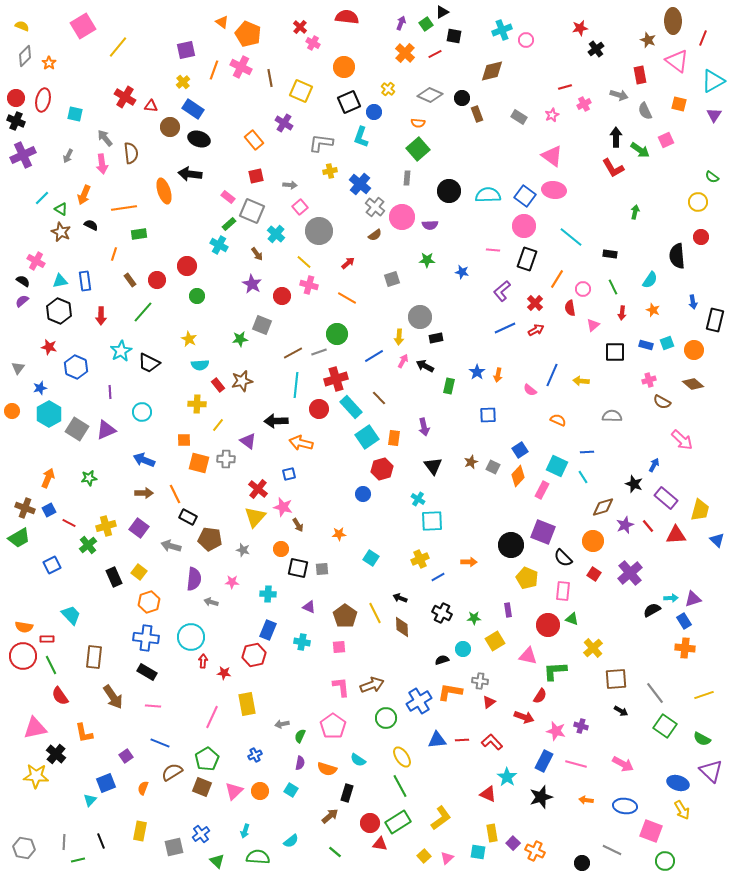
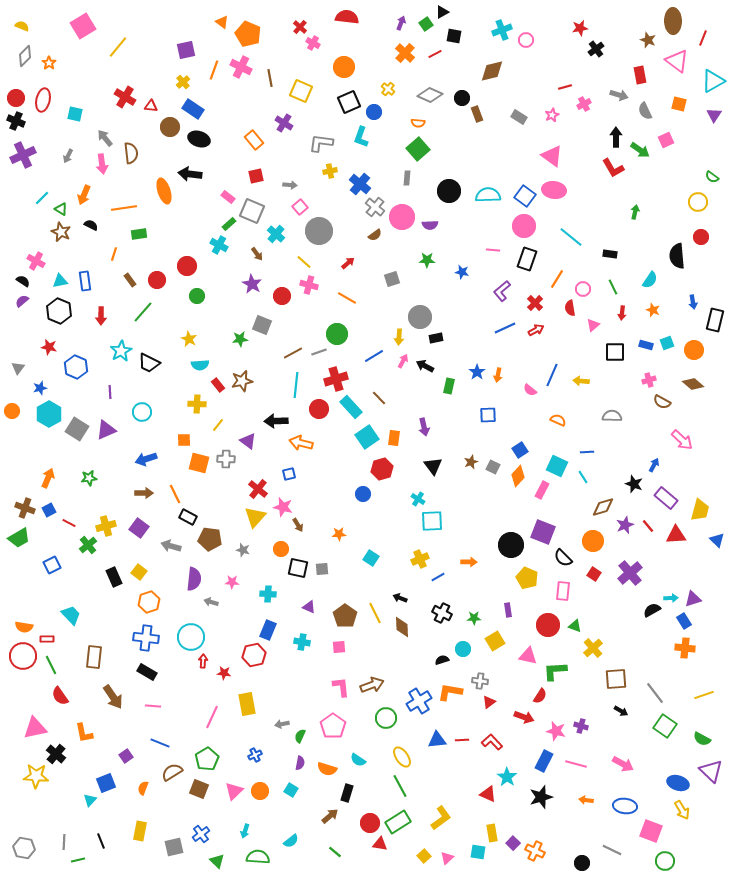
blue arrow at (144, 460): moved 2 px right, 1 px up; rotated 40 degrees counterclockwise
green triangle at (572, 619): moved 3 px right, 7 px down
brown square at (202, 787): moved 3 px left, 2 px down
